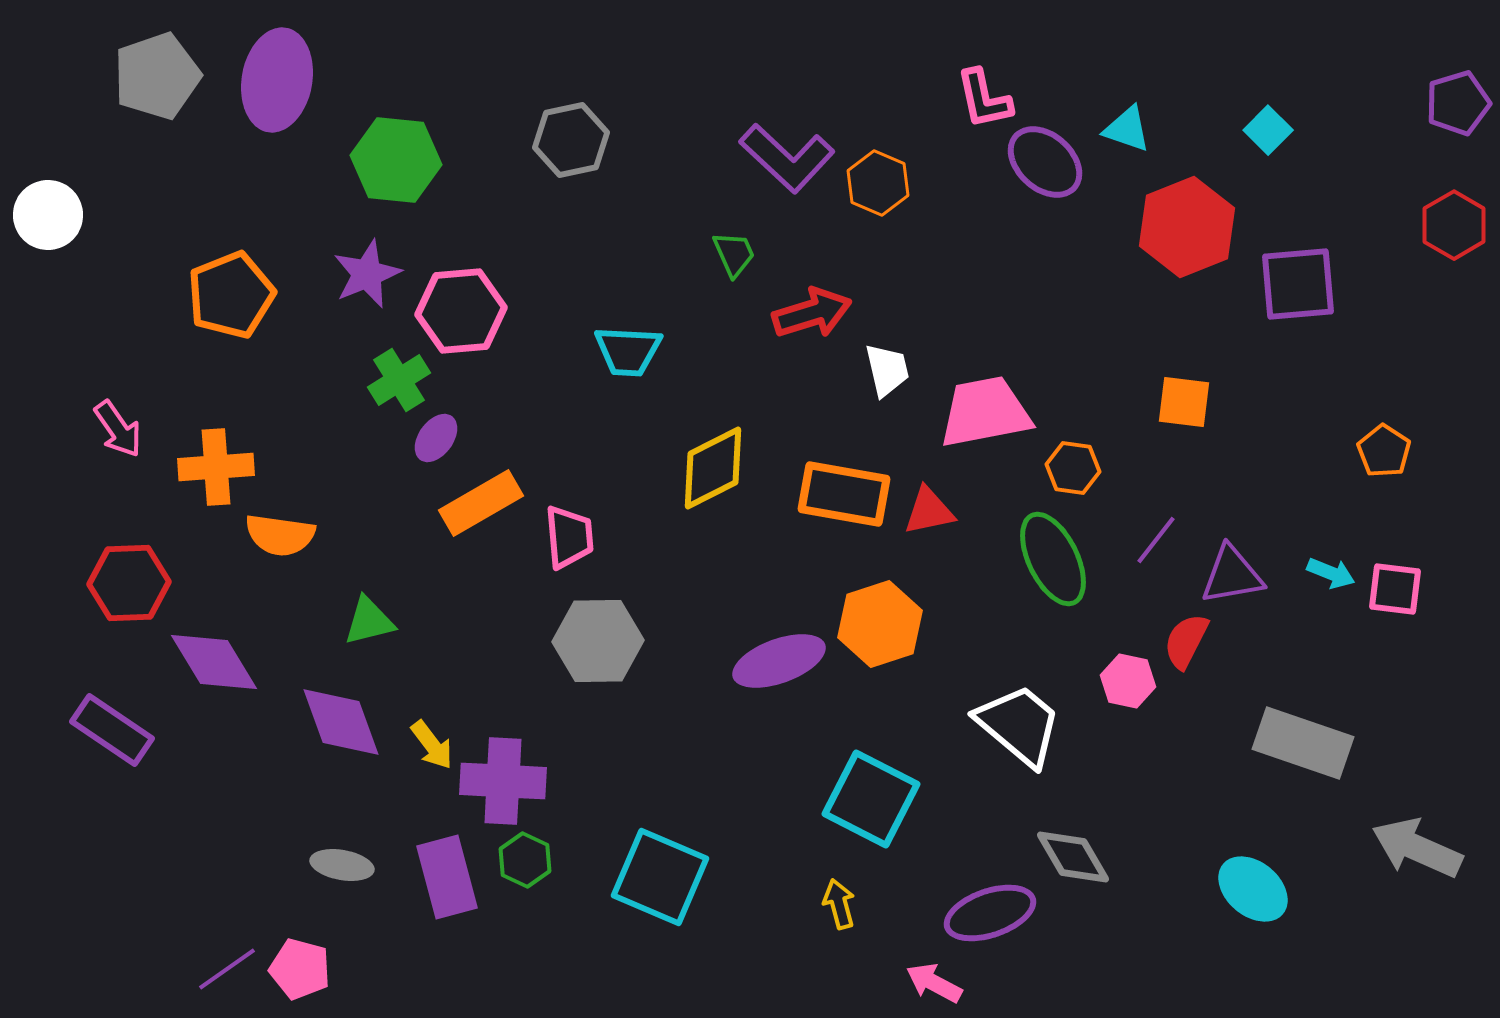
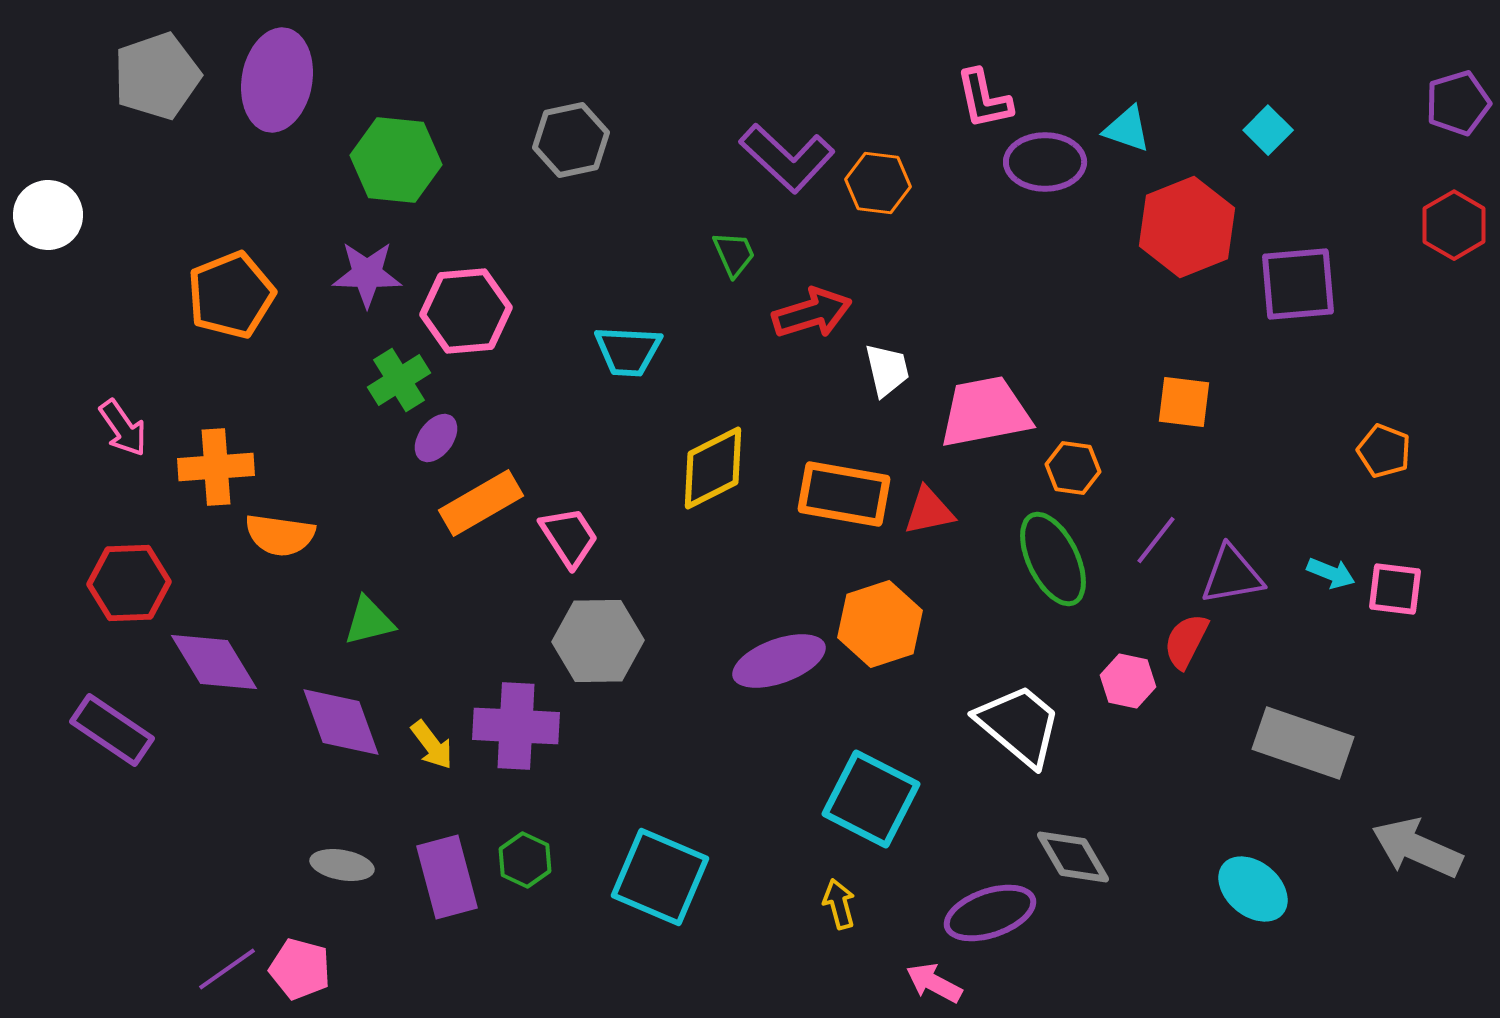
purple ellipse at (1045, 162): rotated 42 degrees counterclockwise
orange hexagon at (878, 183): rotated 16 degrees counterclockwise
purple star at (367, 274): rotated 24 degrees clockwise
pink hexagon at (461, 311): moved 5 px right
pink arrow at (118, 429): moved 5 px right, 1 px up
orange pentagon at (1384, 451): rotated 12 degrees counterclockwise
pink trapezoid at (569, 537): rotated 28 degrees counterclockwise
purple cross at (503, 781): moved 13 px right, 55 px up
